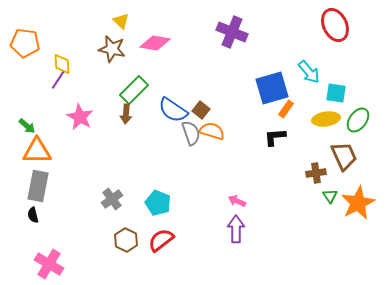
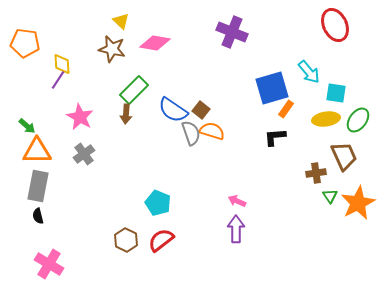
gray cross: moved 28 px left, 45 px up
black semicircle: moved 5 px right, 1 px down
